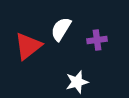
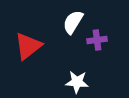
white semicircle: moved 12 px right, 7 px up
white star: rotated 20 degrees clockwise
